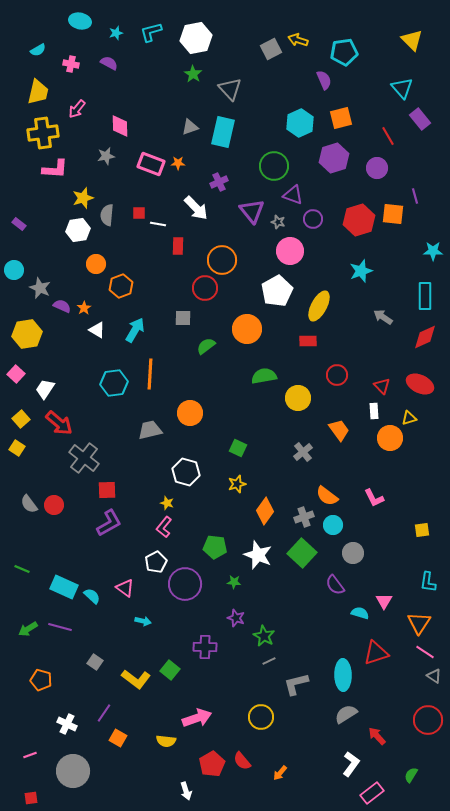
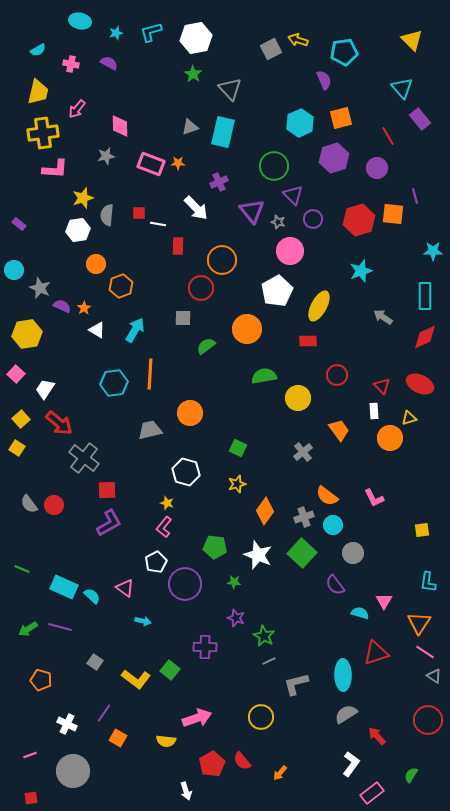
purple triangle at (293, 195): rotated 25 degrees clockwise
red circle at (205, 288): moved 4 px left
